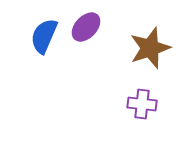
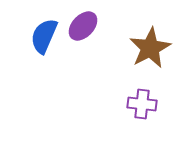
purple ellipse: moved 3 px left, 1 px up
brown star: rotated 9 degrees counterclockwise
